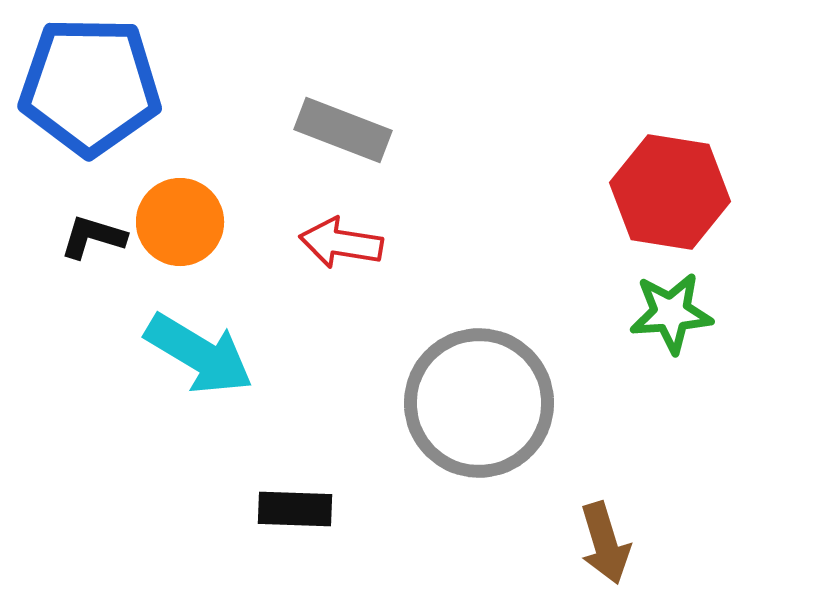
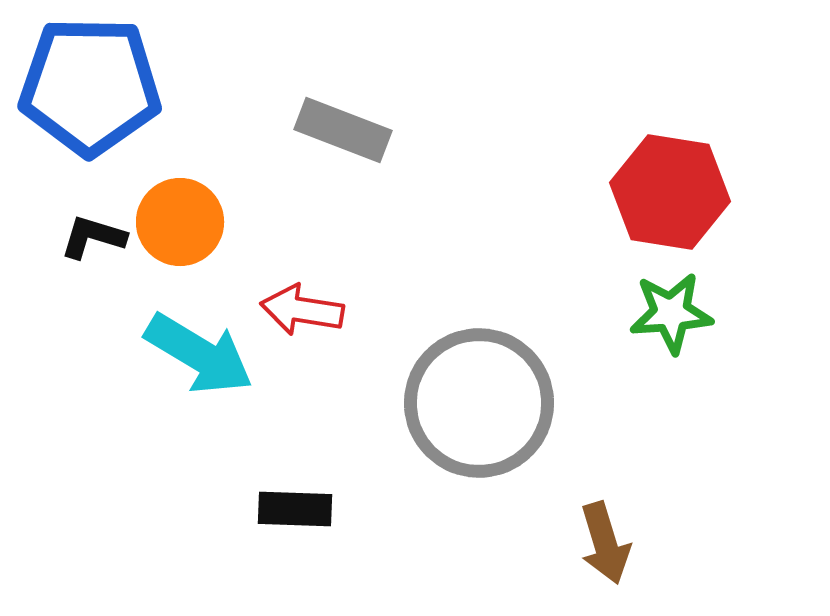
red arrow: moved 39 px left, 67 px down
